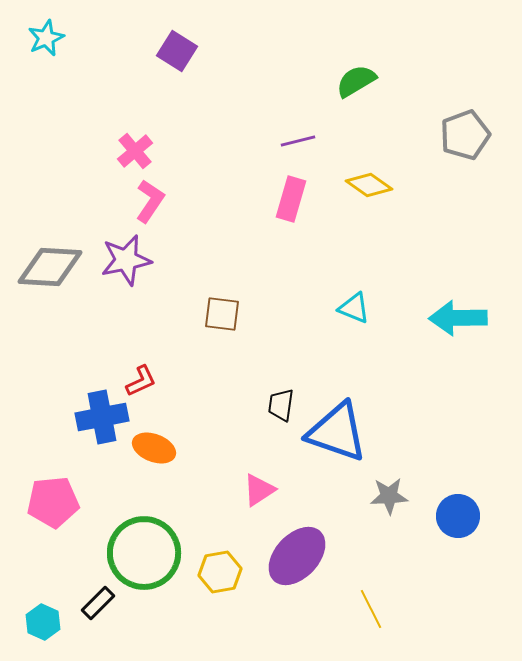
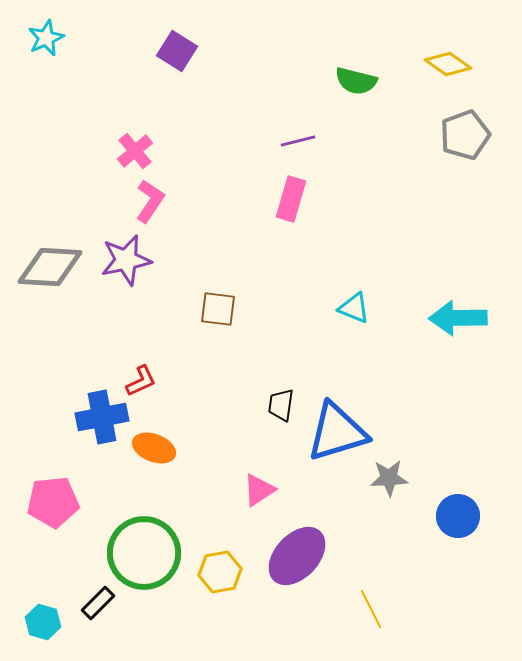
green semicircle: rotated 135 degrees counterclockwise
yellow diamond: moved 79 px right, 121 px up
brown square: moved 4 px left, 5 px up
blue triangle: rotated 36 degrees counterclockwise
gray star: moved 18 px up
cyan hexagon: rotated 8 degrees counterclockwise
